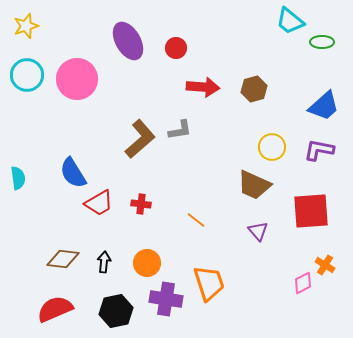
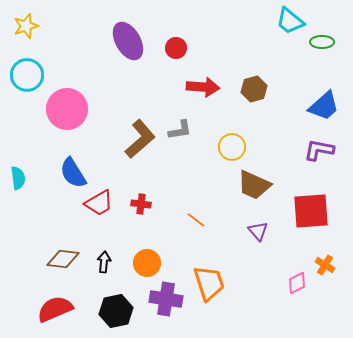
pink circle: moved 10 px left, 30 px down
yellow circle: moved 40 px left
pink diamond: moved 6 px left
